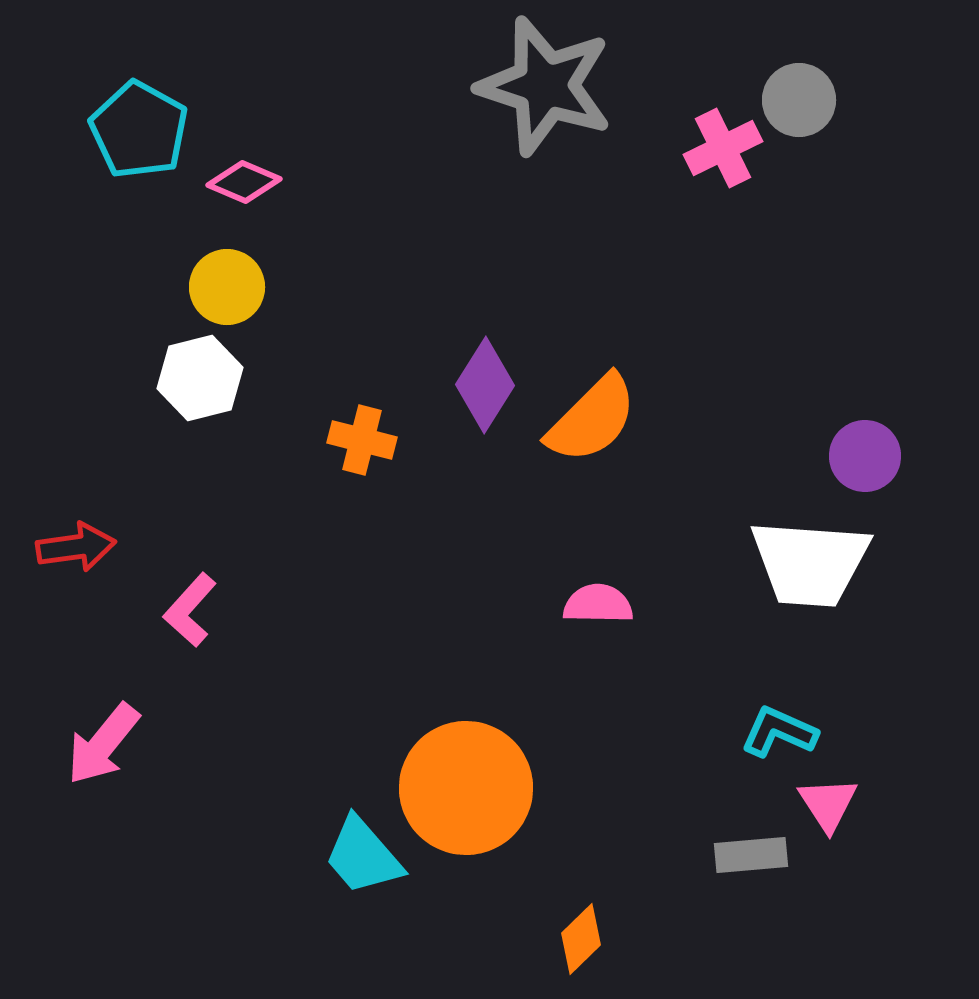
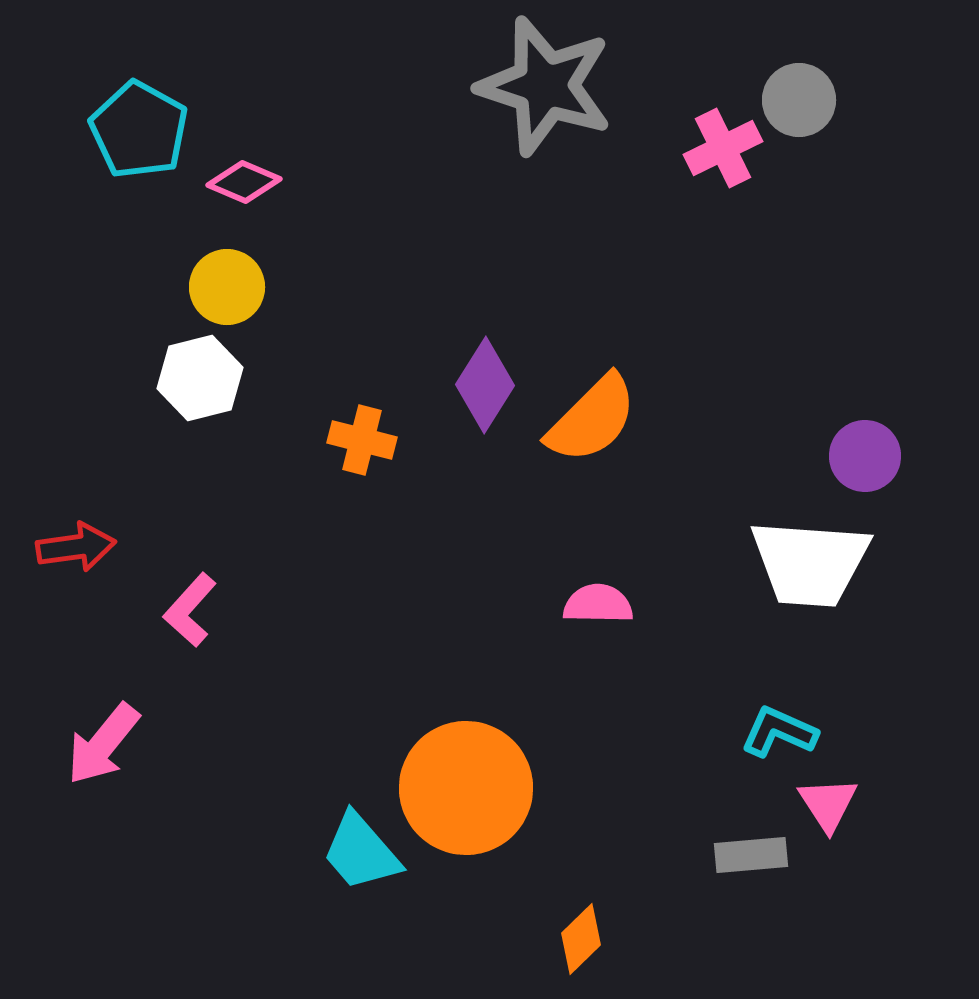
cyan trapezoid: moved 2 px left, 4 px up
